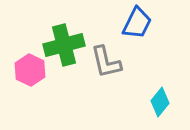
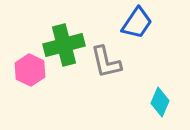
blue trapezoid: rotated 8 degrees clockwise
cyan diamond: rotated 16 degrees counterclockwise
